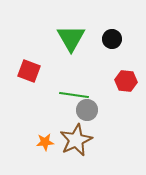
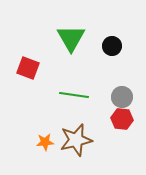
black circle: moved 7 px down
red square: moved 1 px left, 3 px up
red hexagon: moved 4 px left, 38 px down
gray circle: moved 35 px right, 13 px up
brown star: rotated 12 degrees clockwise
